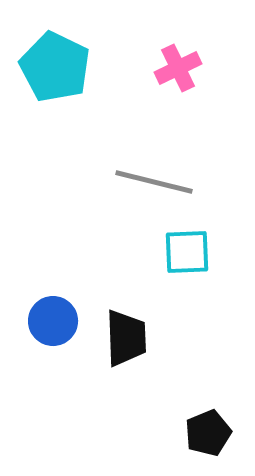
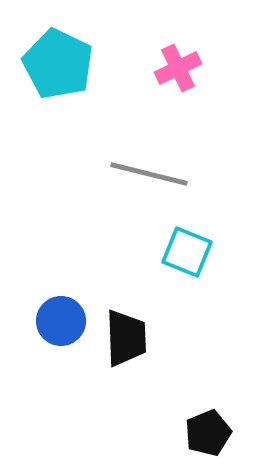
cyan pentagon: moved 3 px right, 3 px up
gray line: moved 5 px left, 8 px up
cyan square: rotated 24 degrees clockwise
blue circle: moved 8 px right
